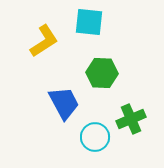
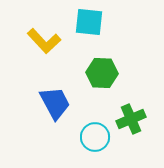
yellow L-shape: rotated 80 degrees clockwise
blue trapezoid: moved 9 px left
